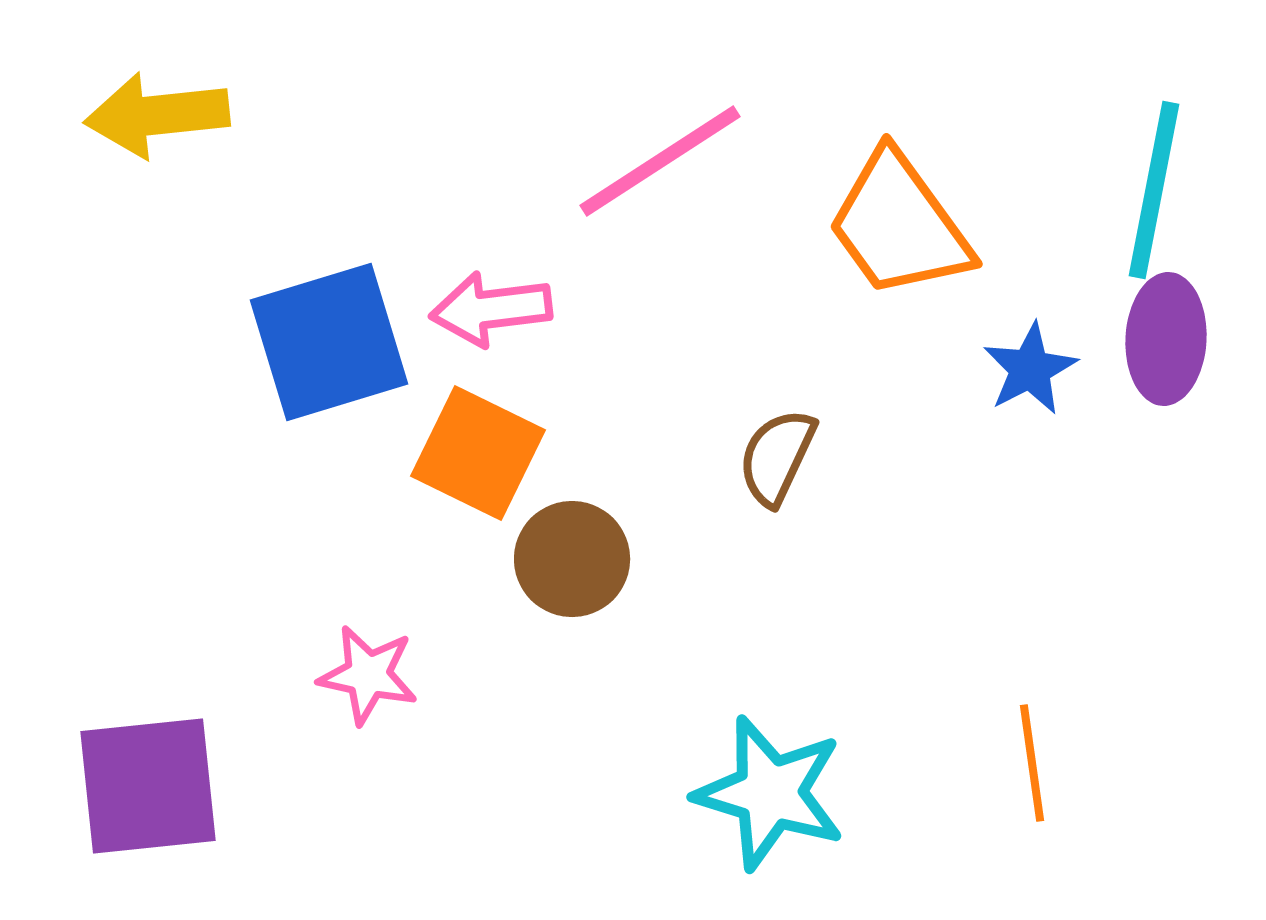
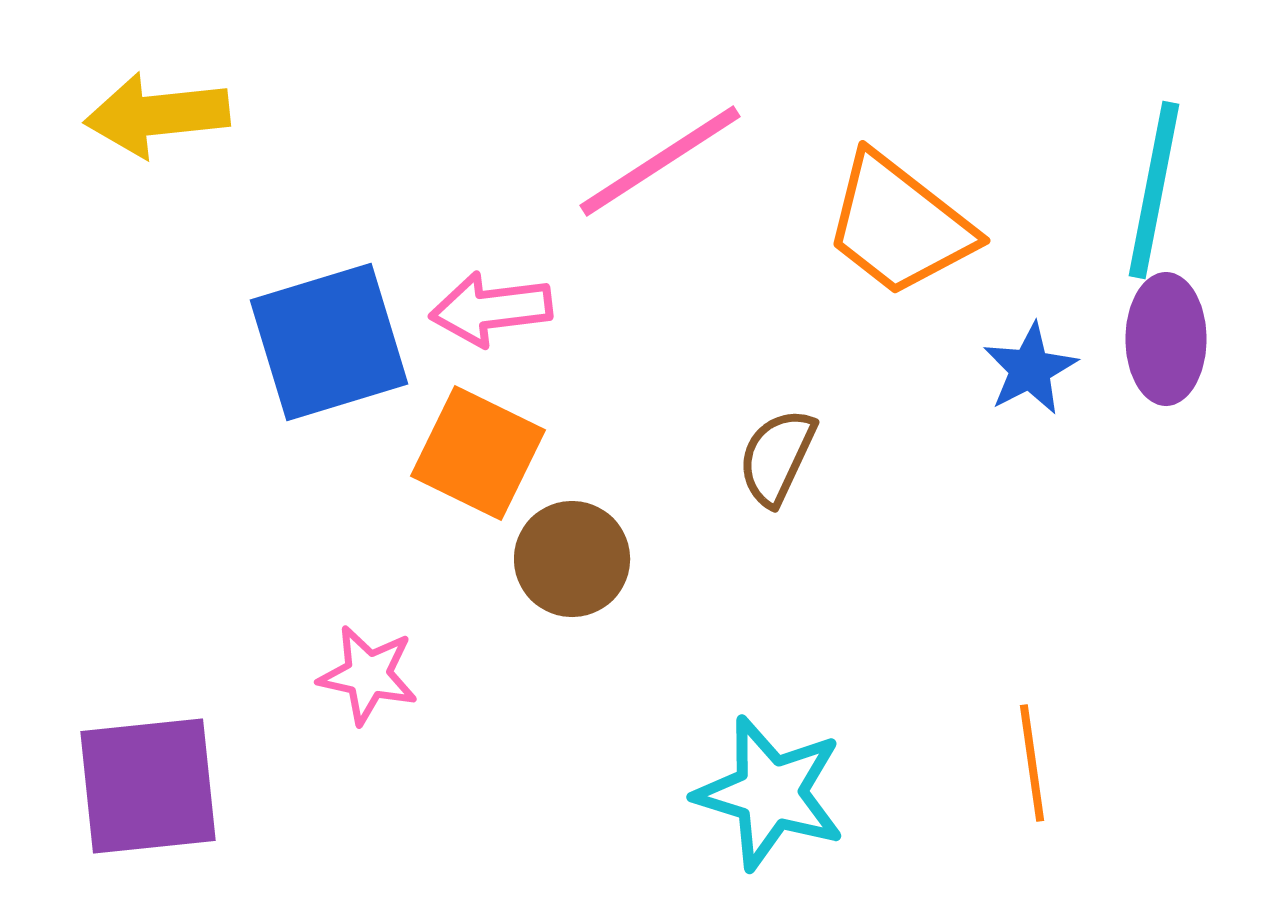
orange trapezoid: rotated 16 degrees counterclockwise
purple ellipse: rotated 3 degrees counterclockwise
